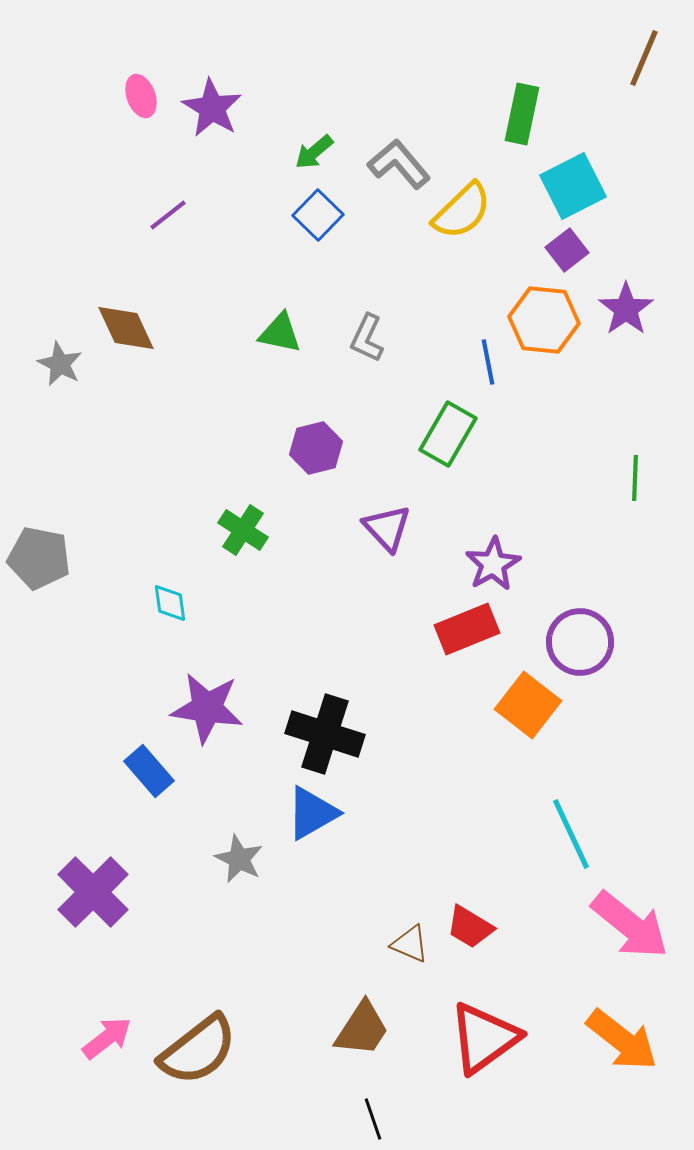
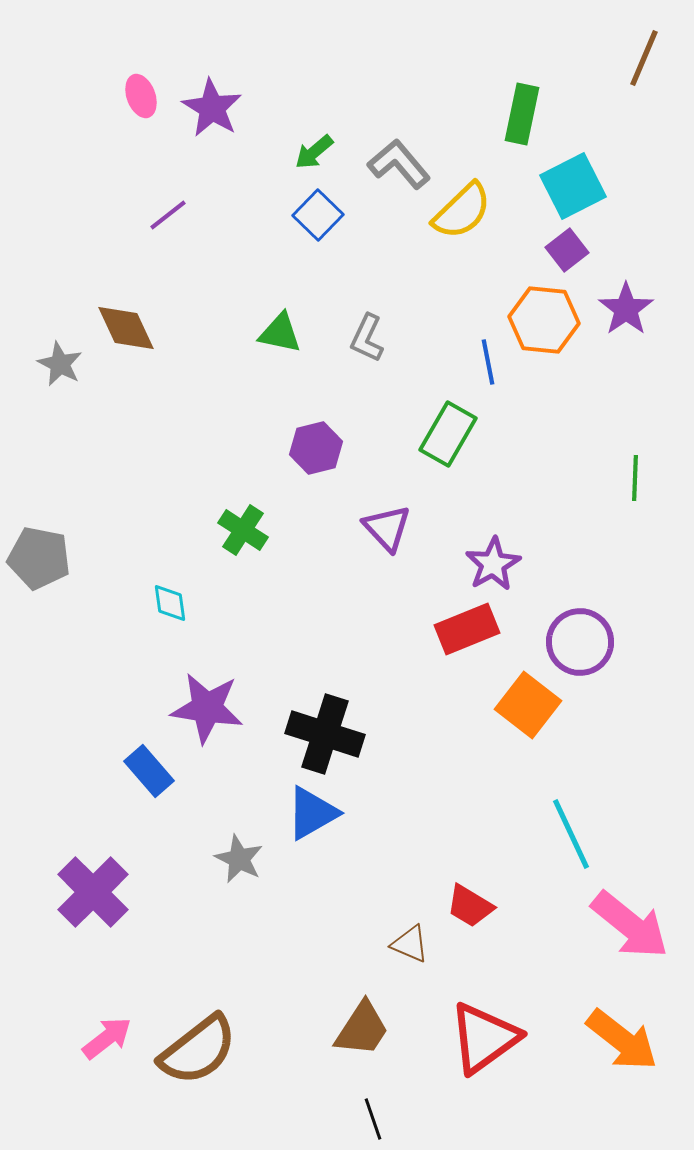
red trapezoid at (470, 927): moved 21 px up
